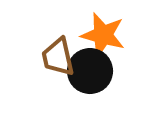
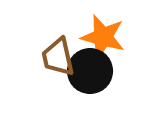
orange star: moved 2 px down
